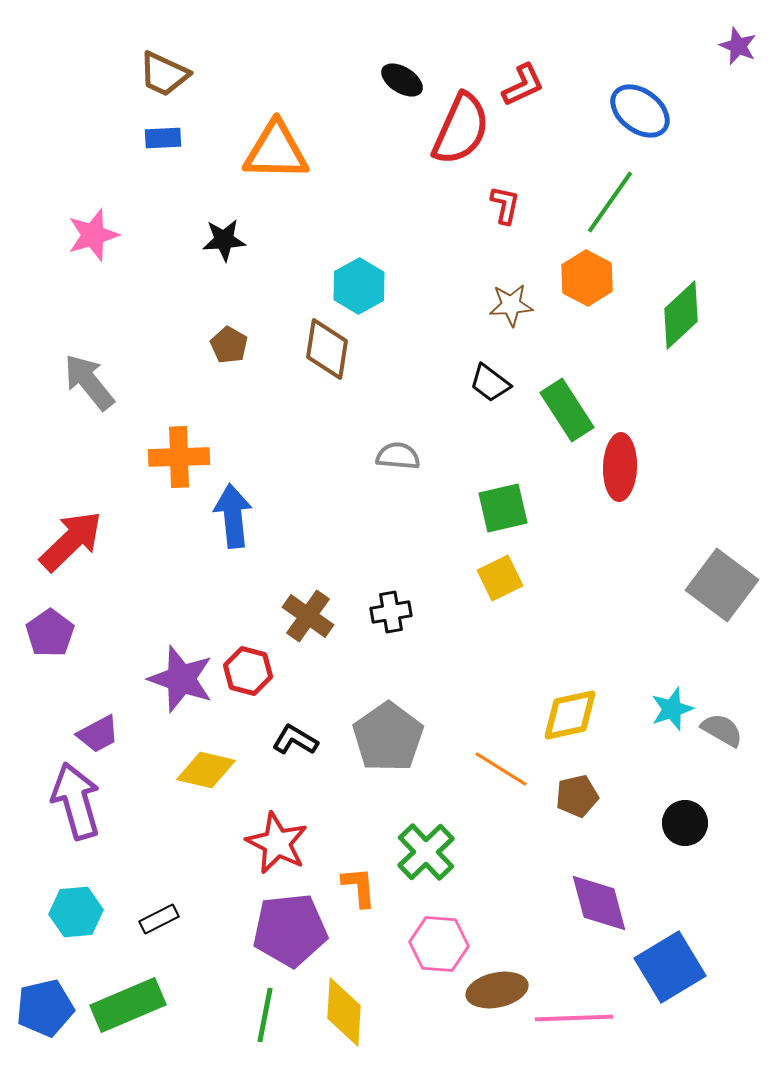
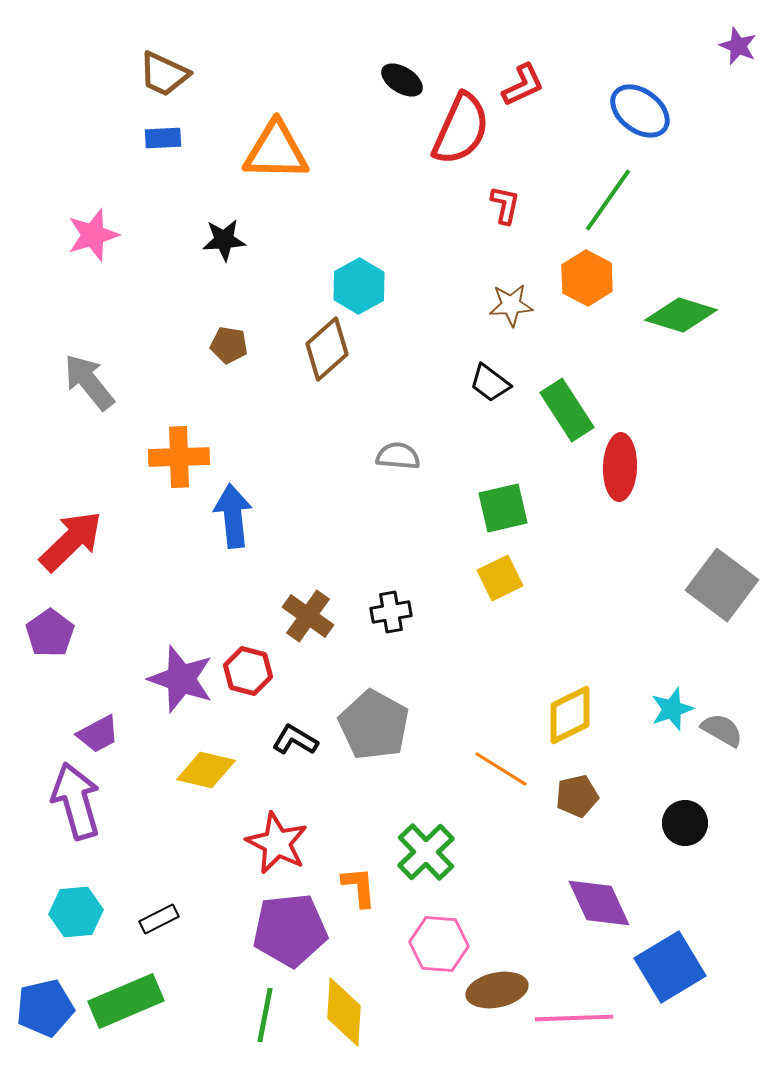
green line at (610, 202): moved 2 px left, 2 px up
green diamond at (681, 315): rotated 60 degrees clockwise
brown pentagon at (229, 345): rotated 21 degrees counterclockwise
brown diamond at (327, 349): rotated 40 degrees clockwise
yellow diamond at (570, 715): rotated 14 degrees counterclockwise
gray pentagon at (388, 737): moved 14 px left, 12 px up; rotated 8 degrees counterclockwise
purple diamond at (599, 903): rotated 10 degrees counterclockwise
green rectangle at (128, 1005): moved 2 px left, 4 px up
